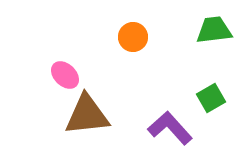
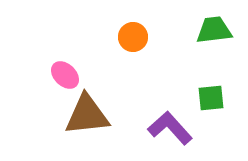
green square: rotated 24 degrees clockwise
